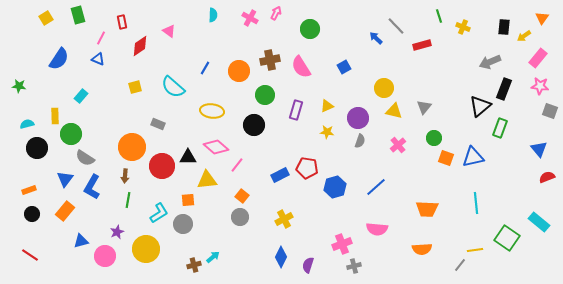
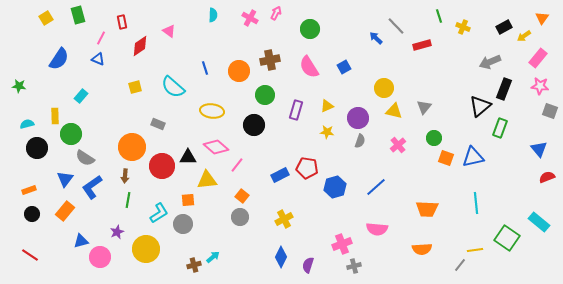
black rectangle at (504, 27): rotated 56 degrees clockwise
pink semicircle at (301, 67): moved 8 px right
blue line at (205, 68): rotated 48 degrees counterclockwise
blue L-shape at (92, 187): rotated 25 degrees clockwise
pink circle at (105, 256): moved 5 px left, 1 px down
